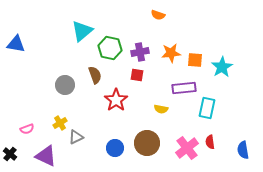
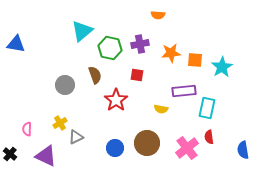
orange semicircle: rotated 16 degrees counterclockwise
purple cross: moved 8 px up
purple rectangle: moved 3 px down
pink semicircle: rotated 112 degrees clockwise
red semicircle: moved 1 px left, 5 px up
